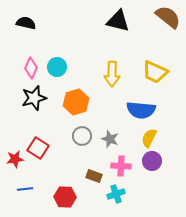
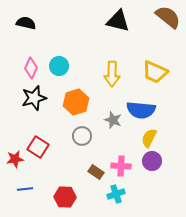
cyan circle: moved 2 px right, 1 px up
gray star: moved 3 px right, 19 px up
red square: moved 1 px up
brown rectangle: moved 2 px right, 4 px up; rotated 14 degrees clockwise
